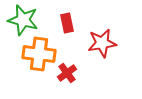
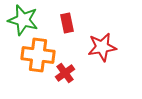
red star: moved 4 px down
orange cross: moved 1 px left, 1 px down
red cross: moved 2 px left
